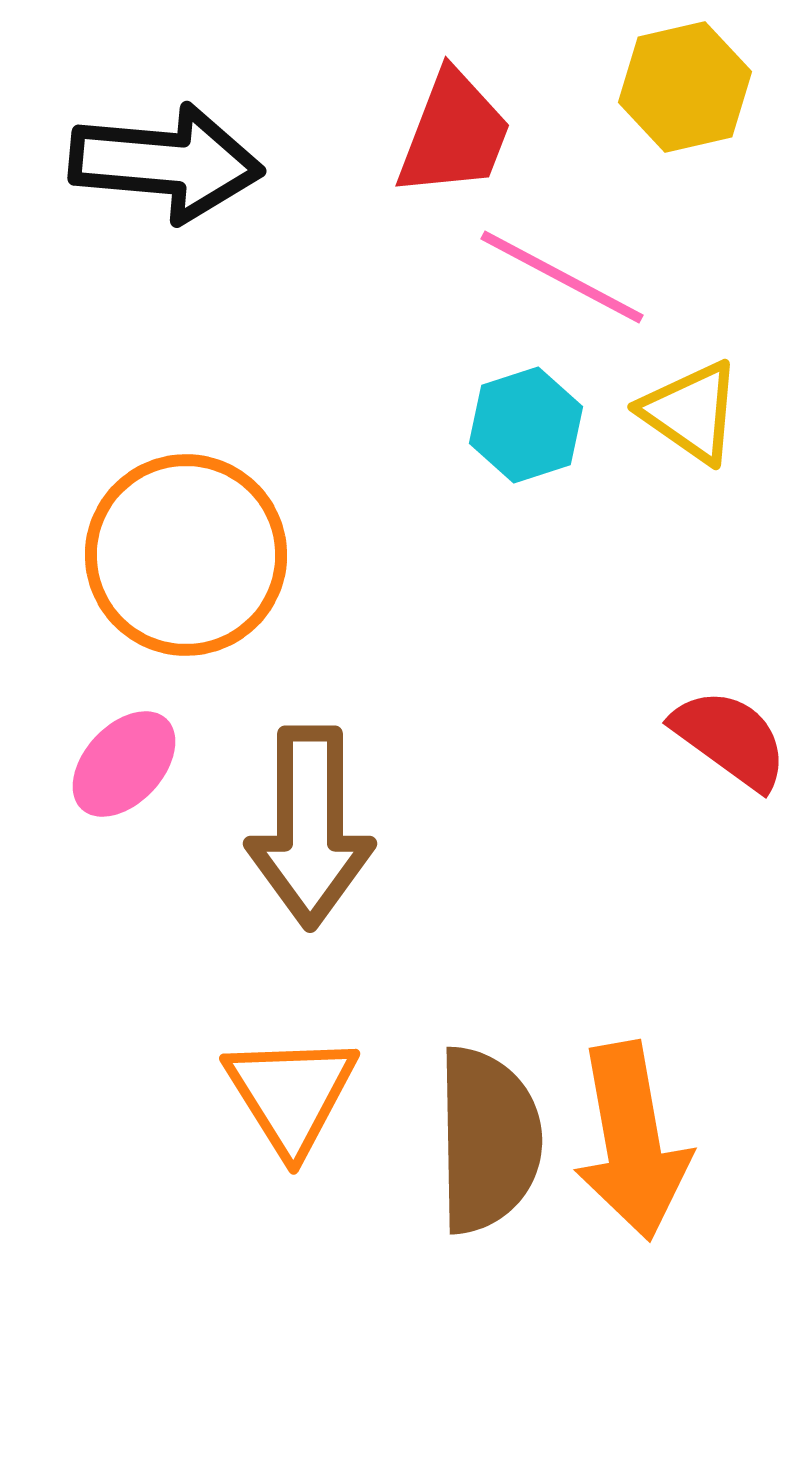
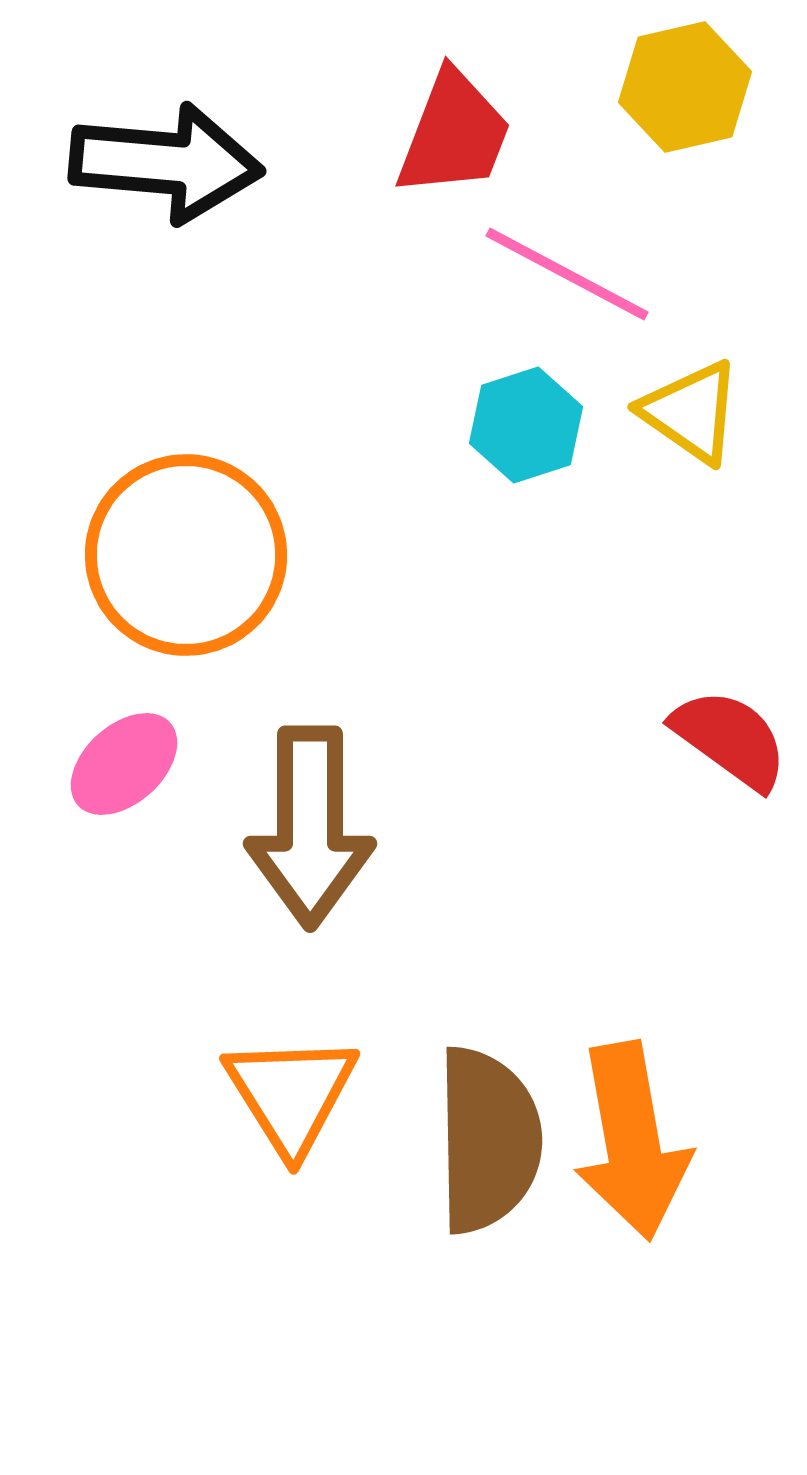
pink line: moved 5 px right, 3 px up
pink ellipse: rotated 5 degrees clockwise
